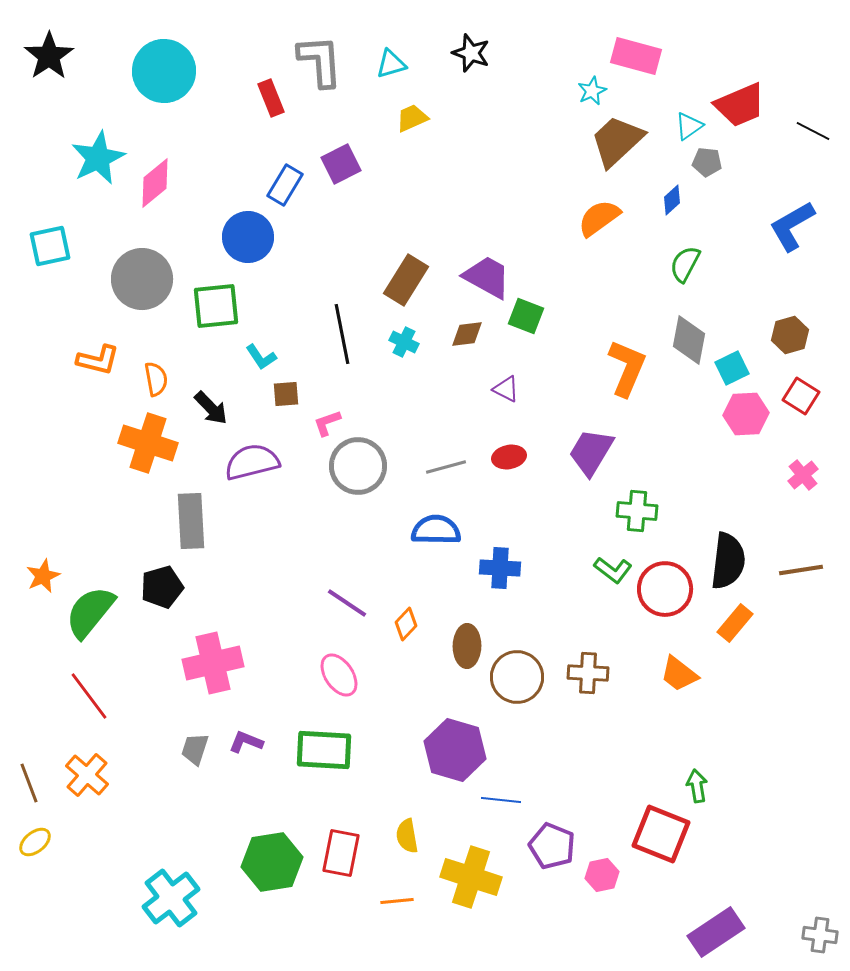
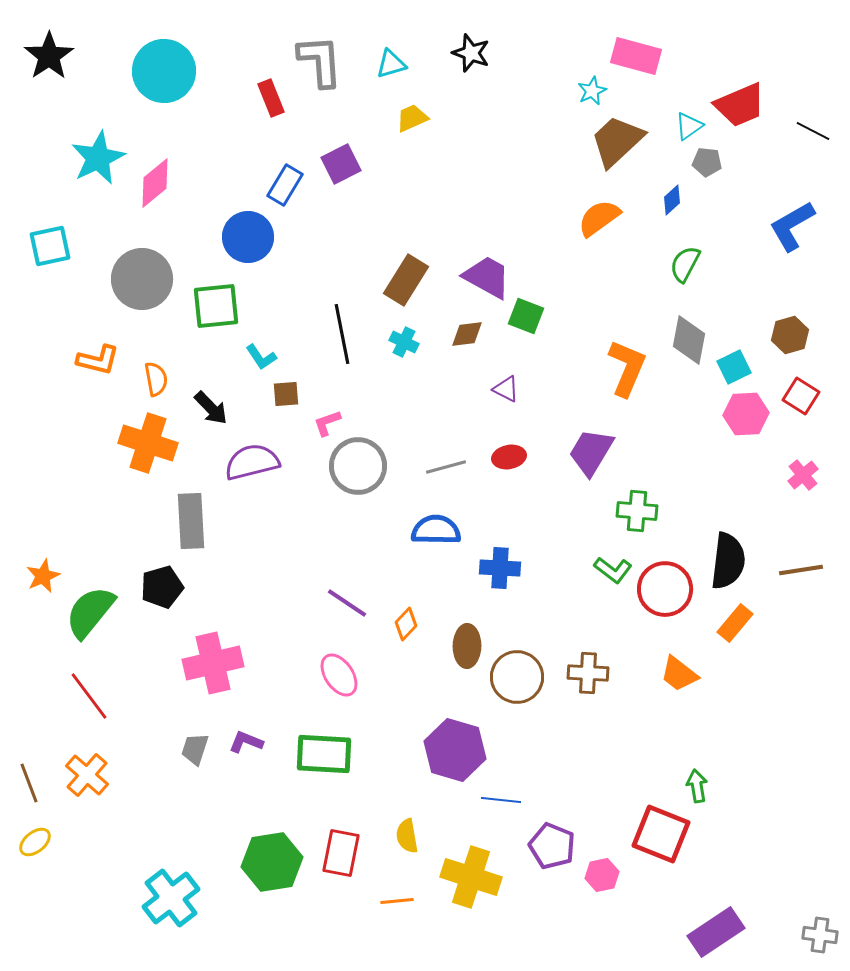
cyan square at (732, 368): moved 2 px right, 1 px up
green rectangle at (324, 750): moved 4 px down
